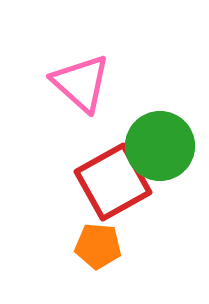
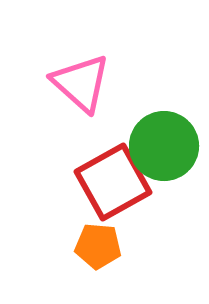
green circle: moved 4 px right
